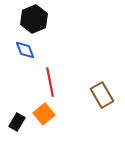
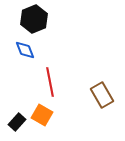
orange square: moved 2 px left, 1 px down; rotated 20 degrees counterclockwise
black rectangle: rotated 12 degrees clockwise
